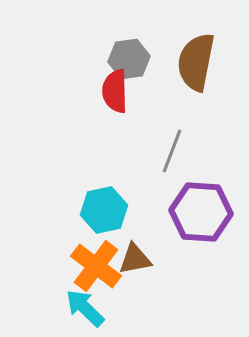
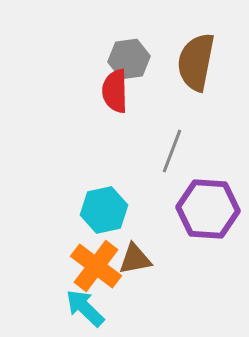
purple hexagon: moved 7 px right, 3 px up
